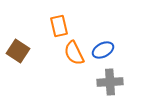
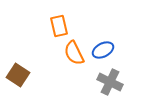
brown square: moved 24 px down
gray cross: rotated 30 degrees clockwise
